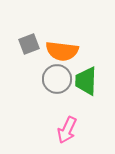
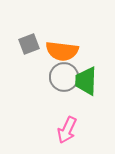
gray circle: moved 7 px right, 2 px up
